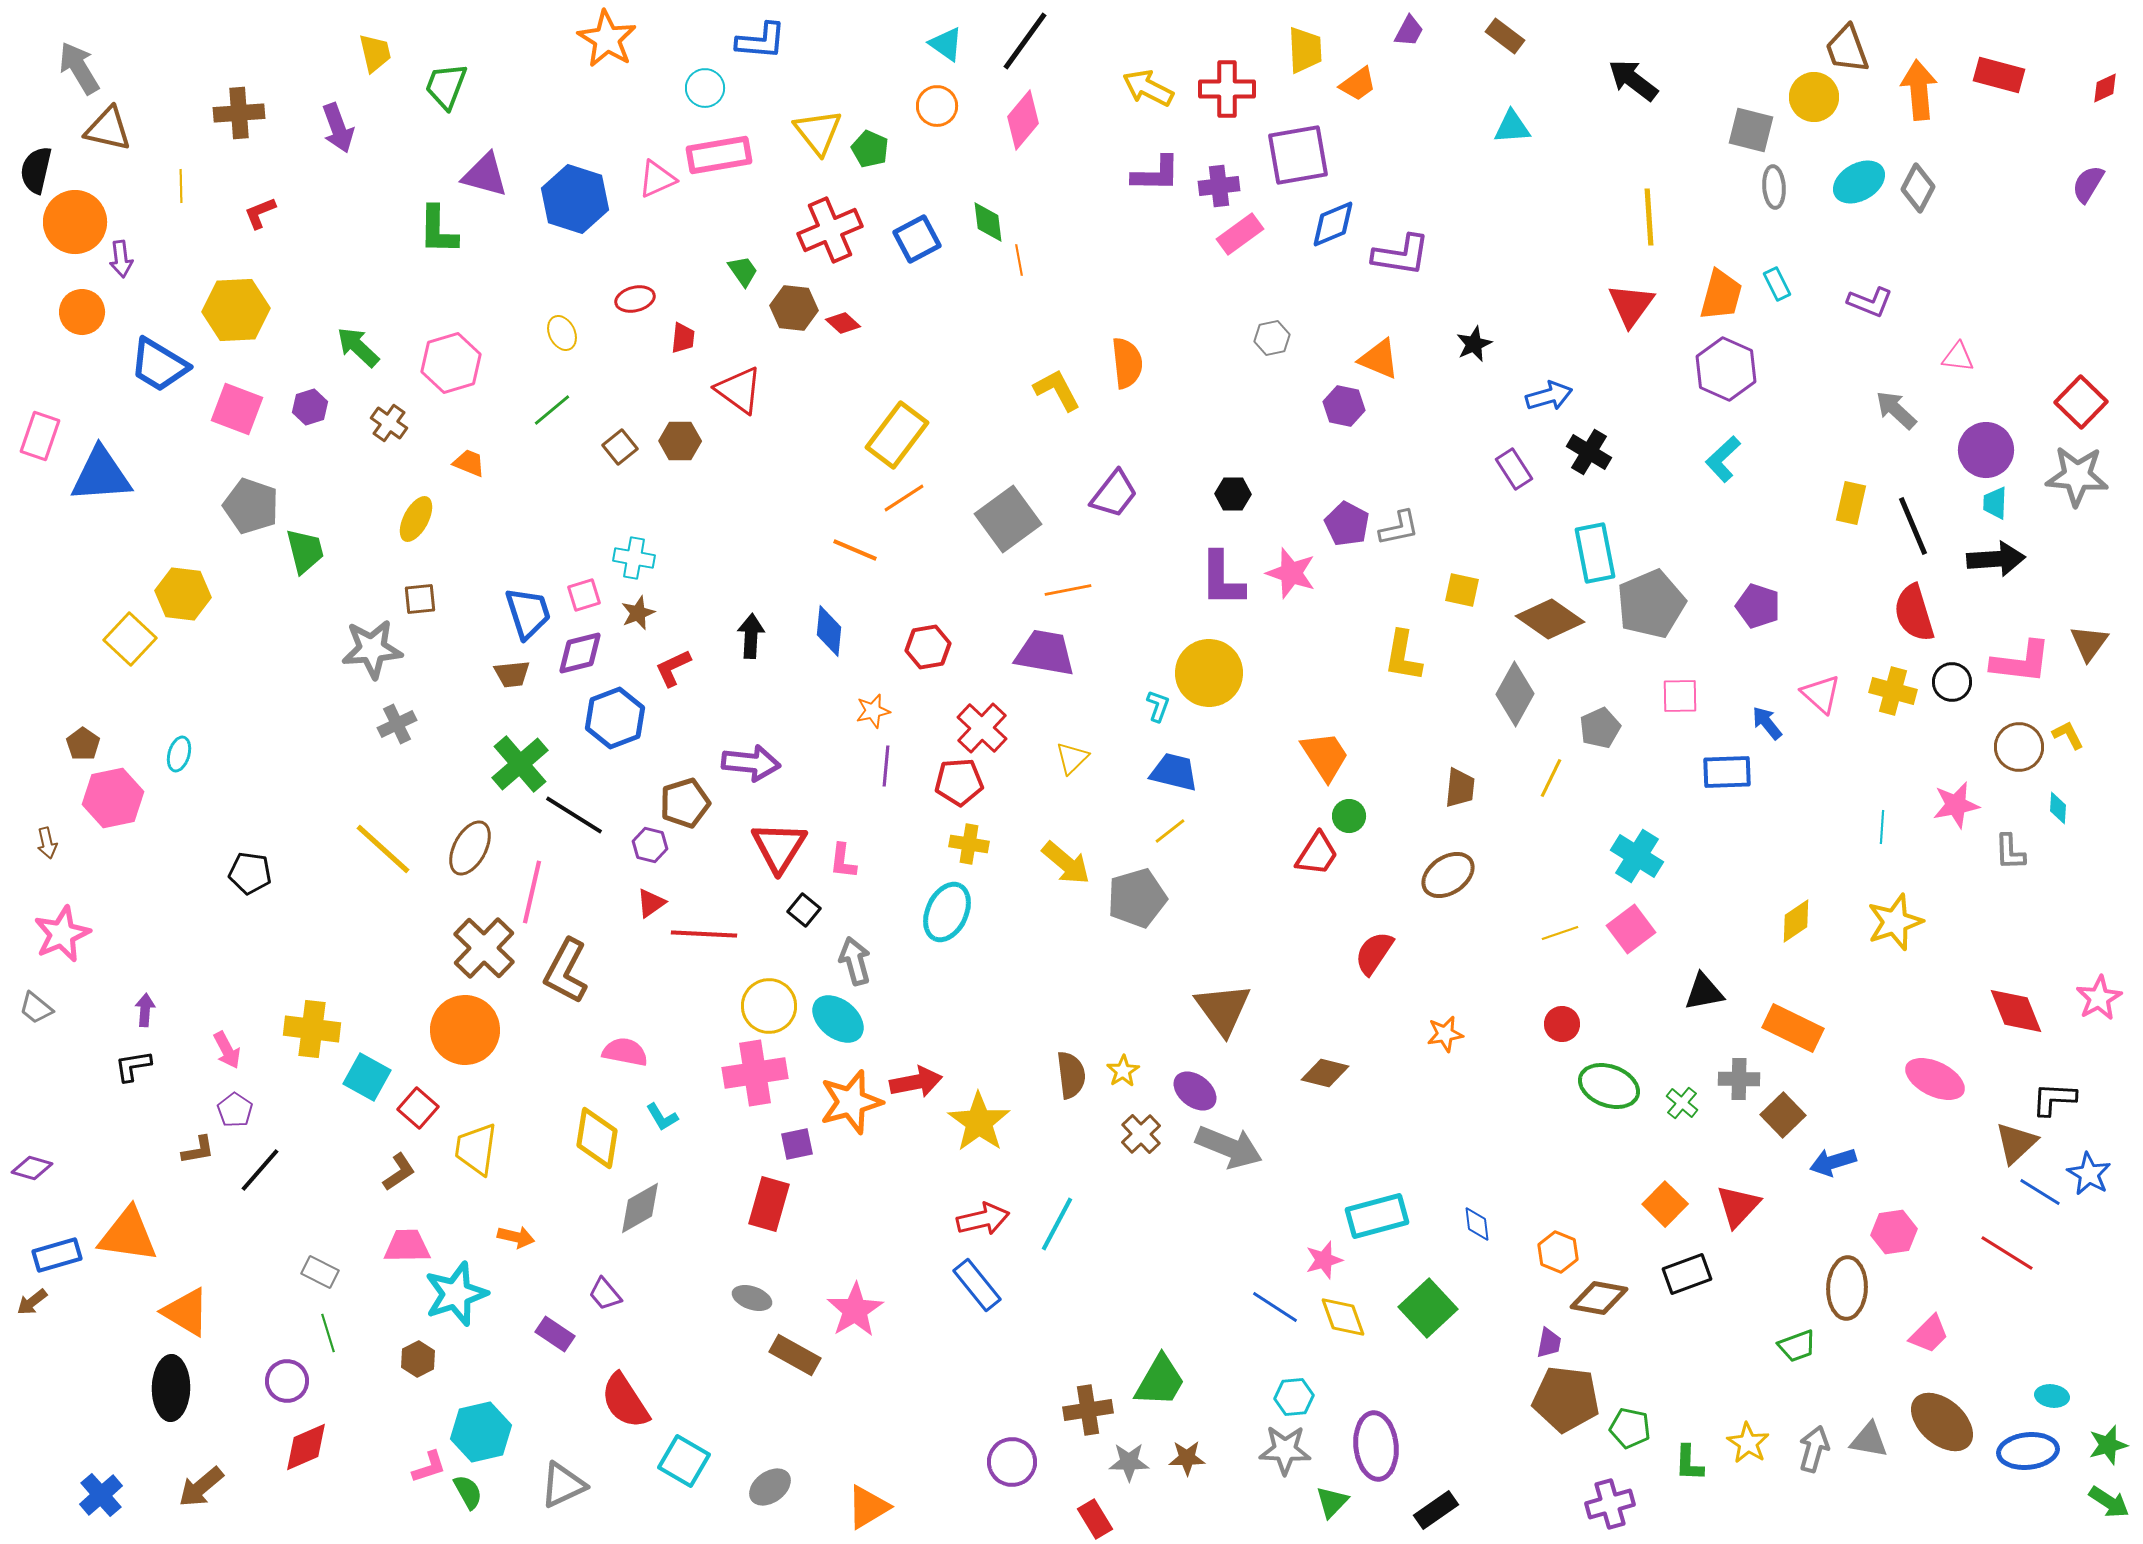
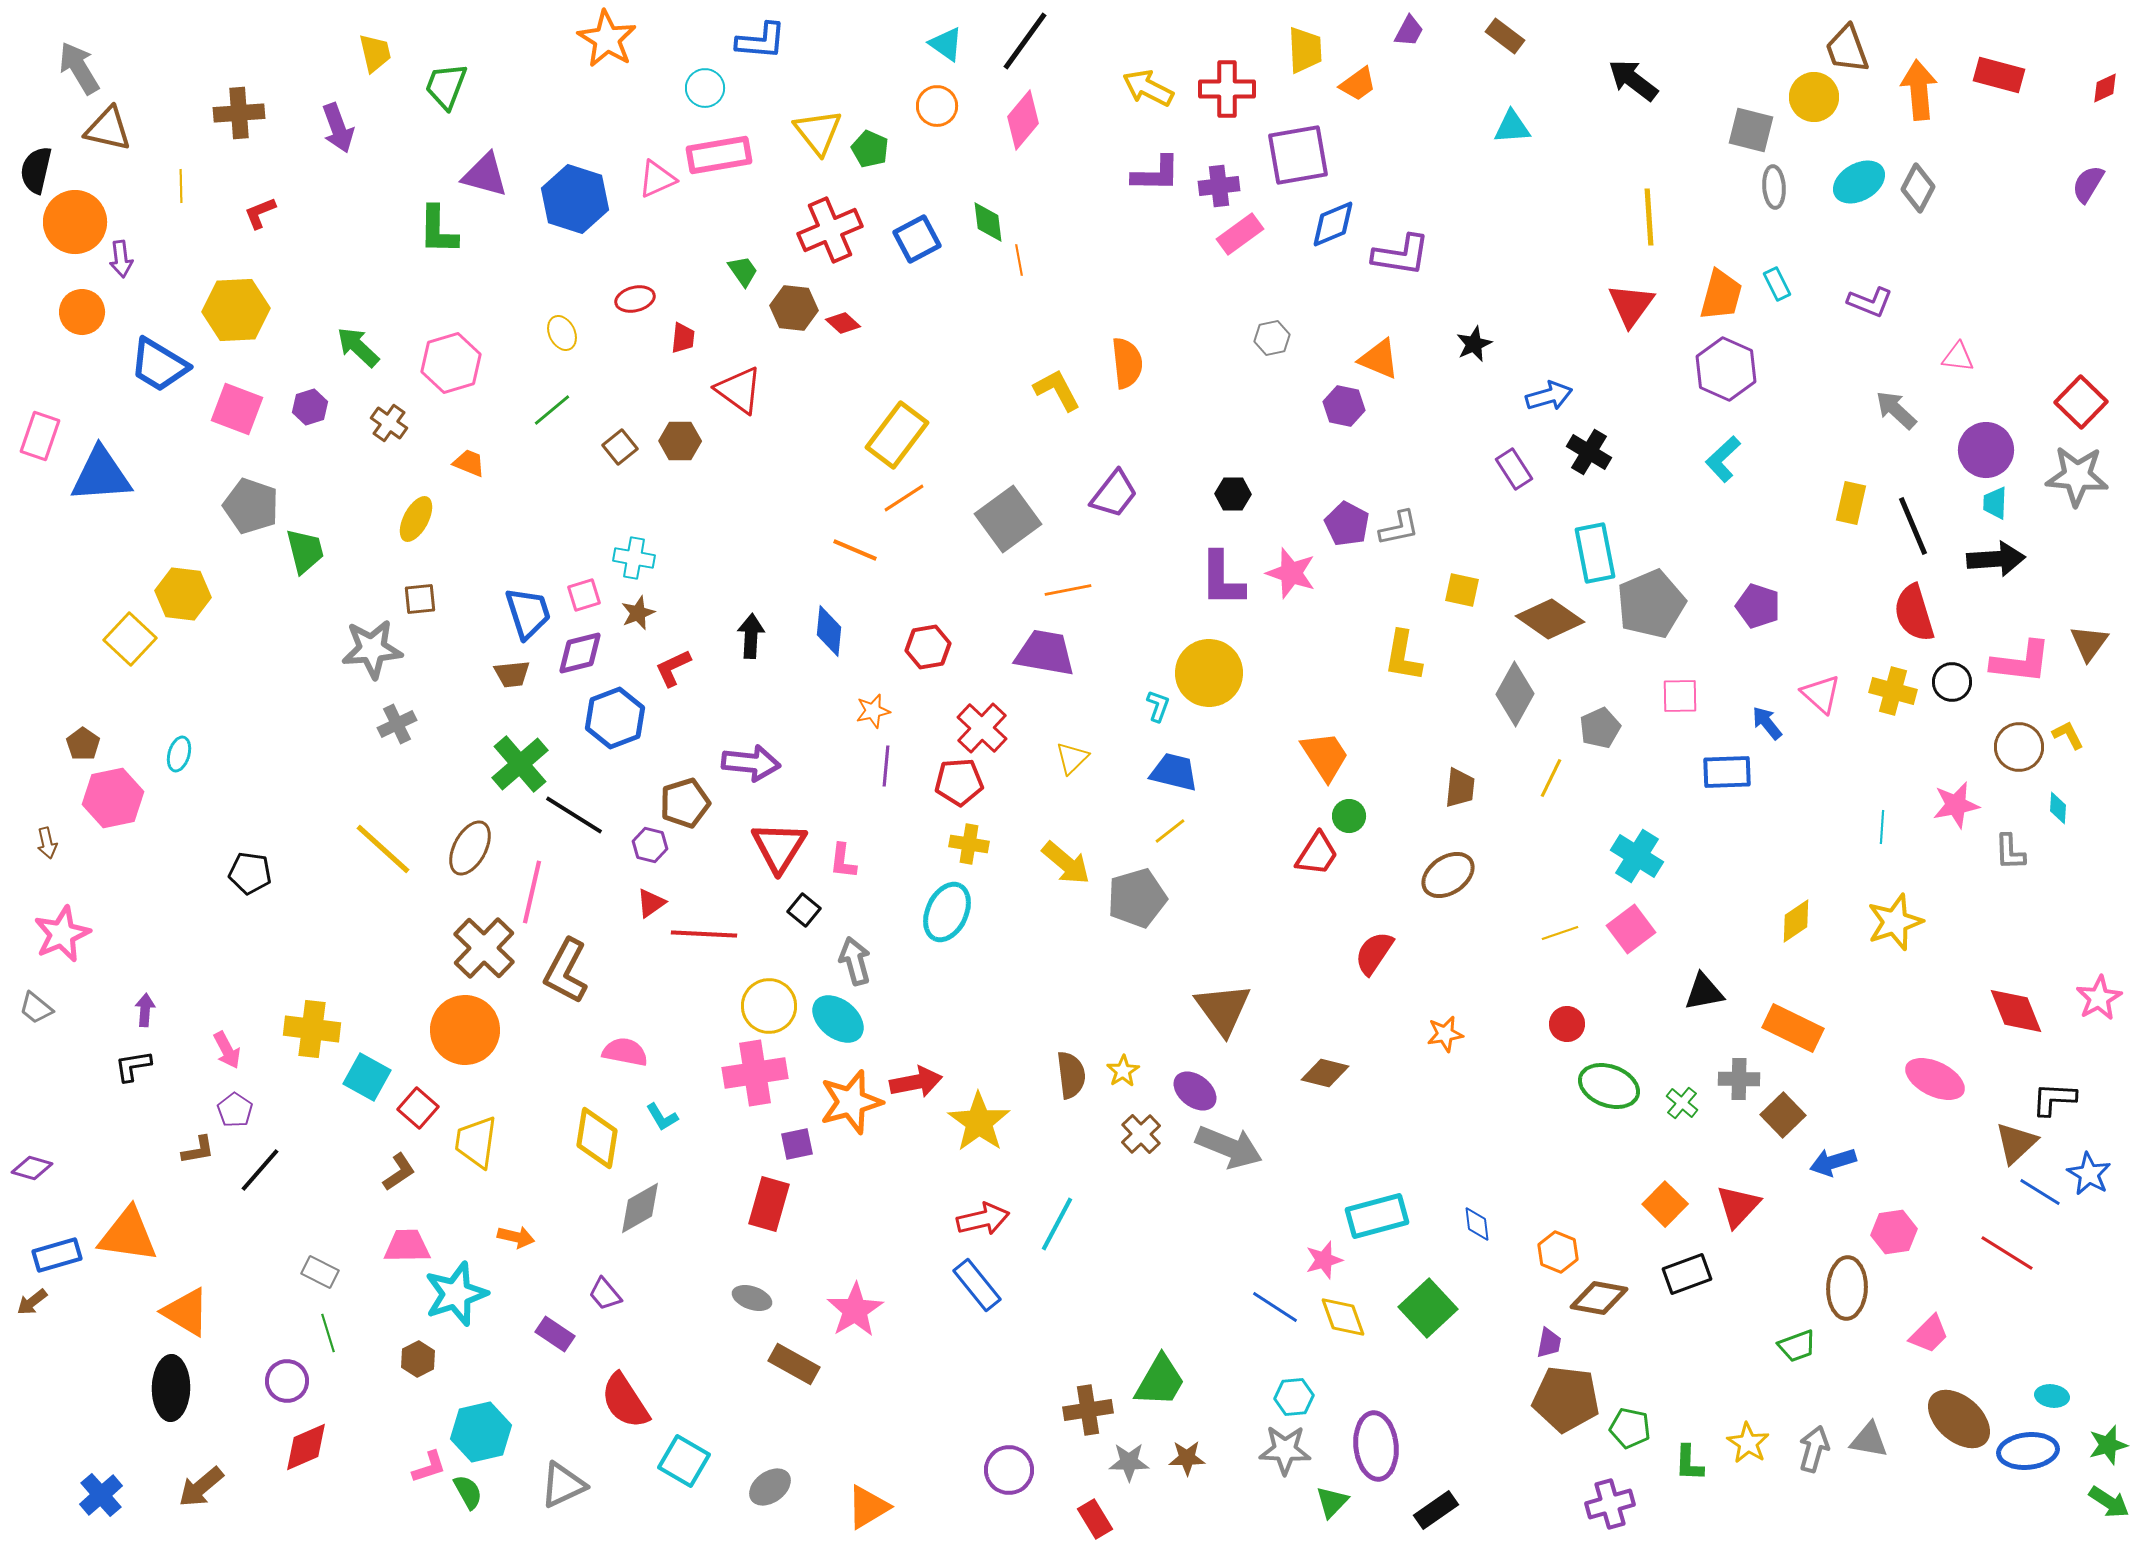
red circle at (1562, 1024): moved 5 px right
yellow trapezoid at (476, 1149): moved 7 px up
brown rectangle at (795, 1355): moved 1 px left, 9 px down
brown ellipse at (1942, 1422): moved 17 px right, 3 px up
purple circle at (1012, 1462): moved 3 px left, 8 px down
